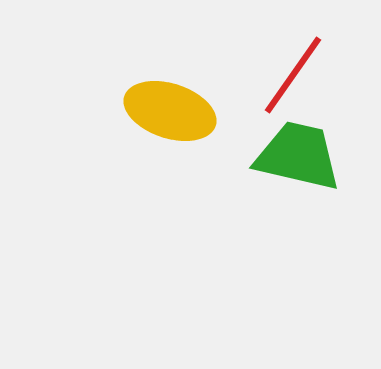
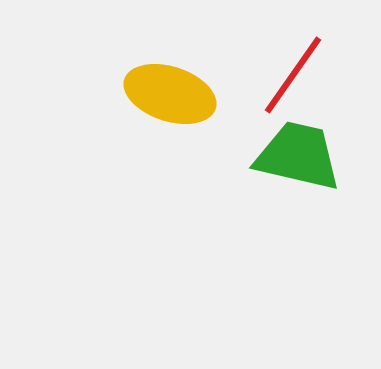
yellow ellipse: moved 17 px up
